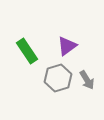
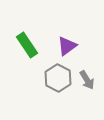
green rectangle: moved 6 px up
gray hexagon: rotated 16 degrees counterclockwise
